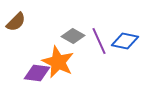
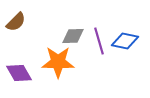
gray diamond: rotated 30 degrees counterclockwise
purple line: rotated 8 degrees clockwise
orange star: rotated 24 degrees counterclockwise
purple diamond: moved 18 px left; rotated 52 degrees clockwise
